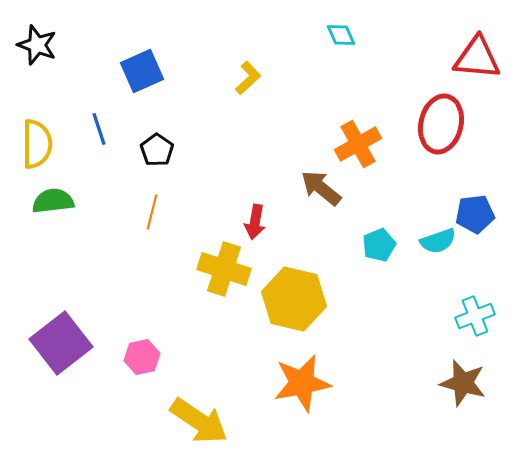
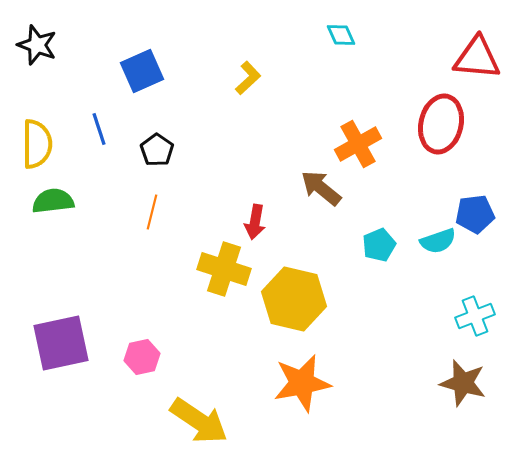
purple square: rotated 26 degrees clockwise
